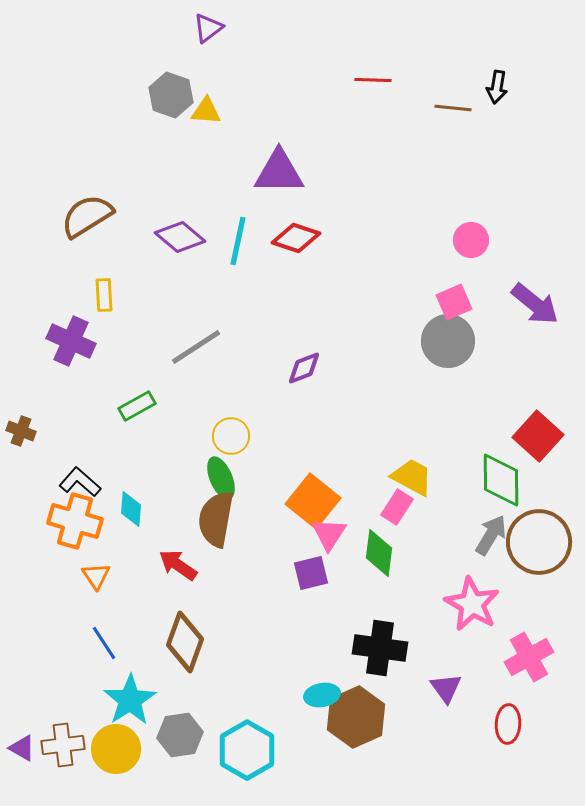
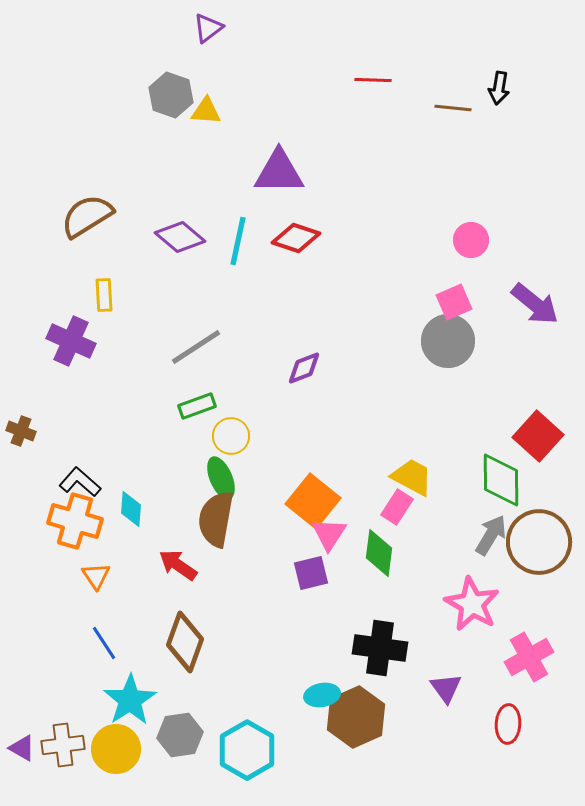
black arrow at (497, 87): moved 2 px right, 1 px down
green rectangle at (137, 406): moved 60 px right; rotated 9 degrees clockwise
